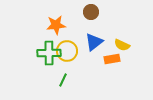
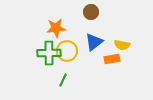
orange star: moved 3 px down
yellow semicircle: rotated 14 degrees counterclockwise
